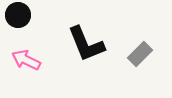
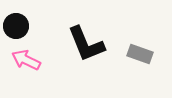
black circle: moved 2 px left, 11 px down
gray rectangle: rotated 65 degrees clockwise
